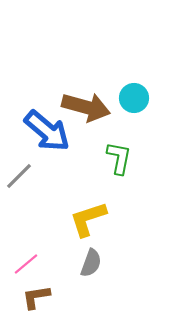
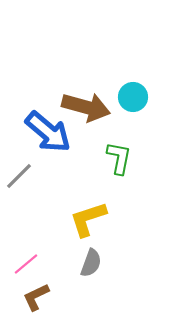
cyan circle: moved 1 px left, 1 px up
blue arrow: moved 1 px right, 1 px down
brown L-shape: rotated 16 degrees counterclockwise
